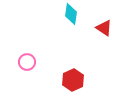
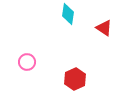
cyan diamond: moved 3 px left
red hexagon: moved 2 px right, 1 px up
